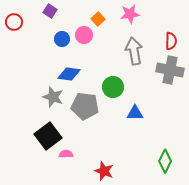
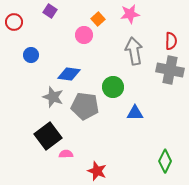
blue circle: moved 31 px left, 16 px down
red star: moved 7 px left
